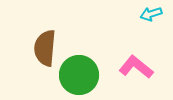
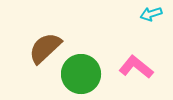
brown semicircle: rotated 42 degrees clockwise
green circle: moved 2 px right, 1 px up
